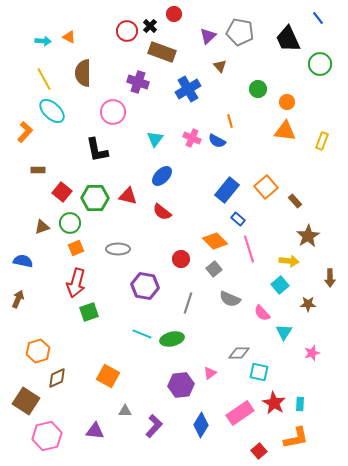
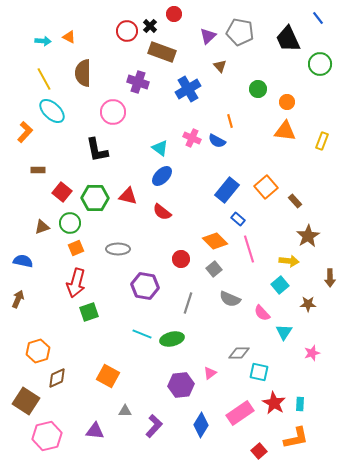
cyan triangle at (155, 139): moved 5 px right, 9 px down; rotated 30 degrees counterclockwise
